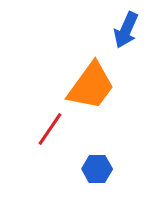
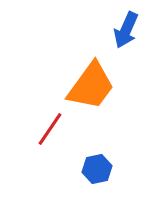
blue hexagon: rotated 12 degrees counterclockwise
